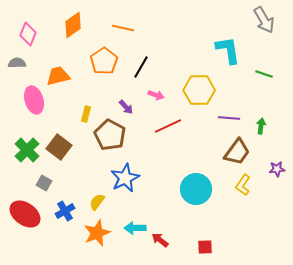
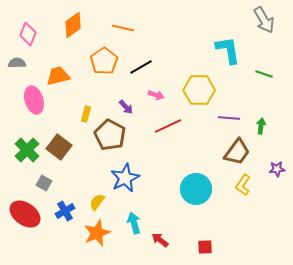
black line: rotated 30 degrees clockwise
cyan arrow: moved 1 px left, 5 px up; rotated 75 degrees clockwise
